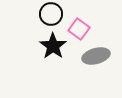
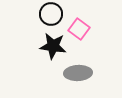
black star: rotated 28 degrees counterclockwise
gray ellipse: moved 18 px left, 17 px down; rotated 12 degrees clockwise
